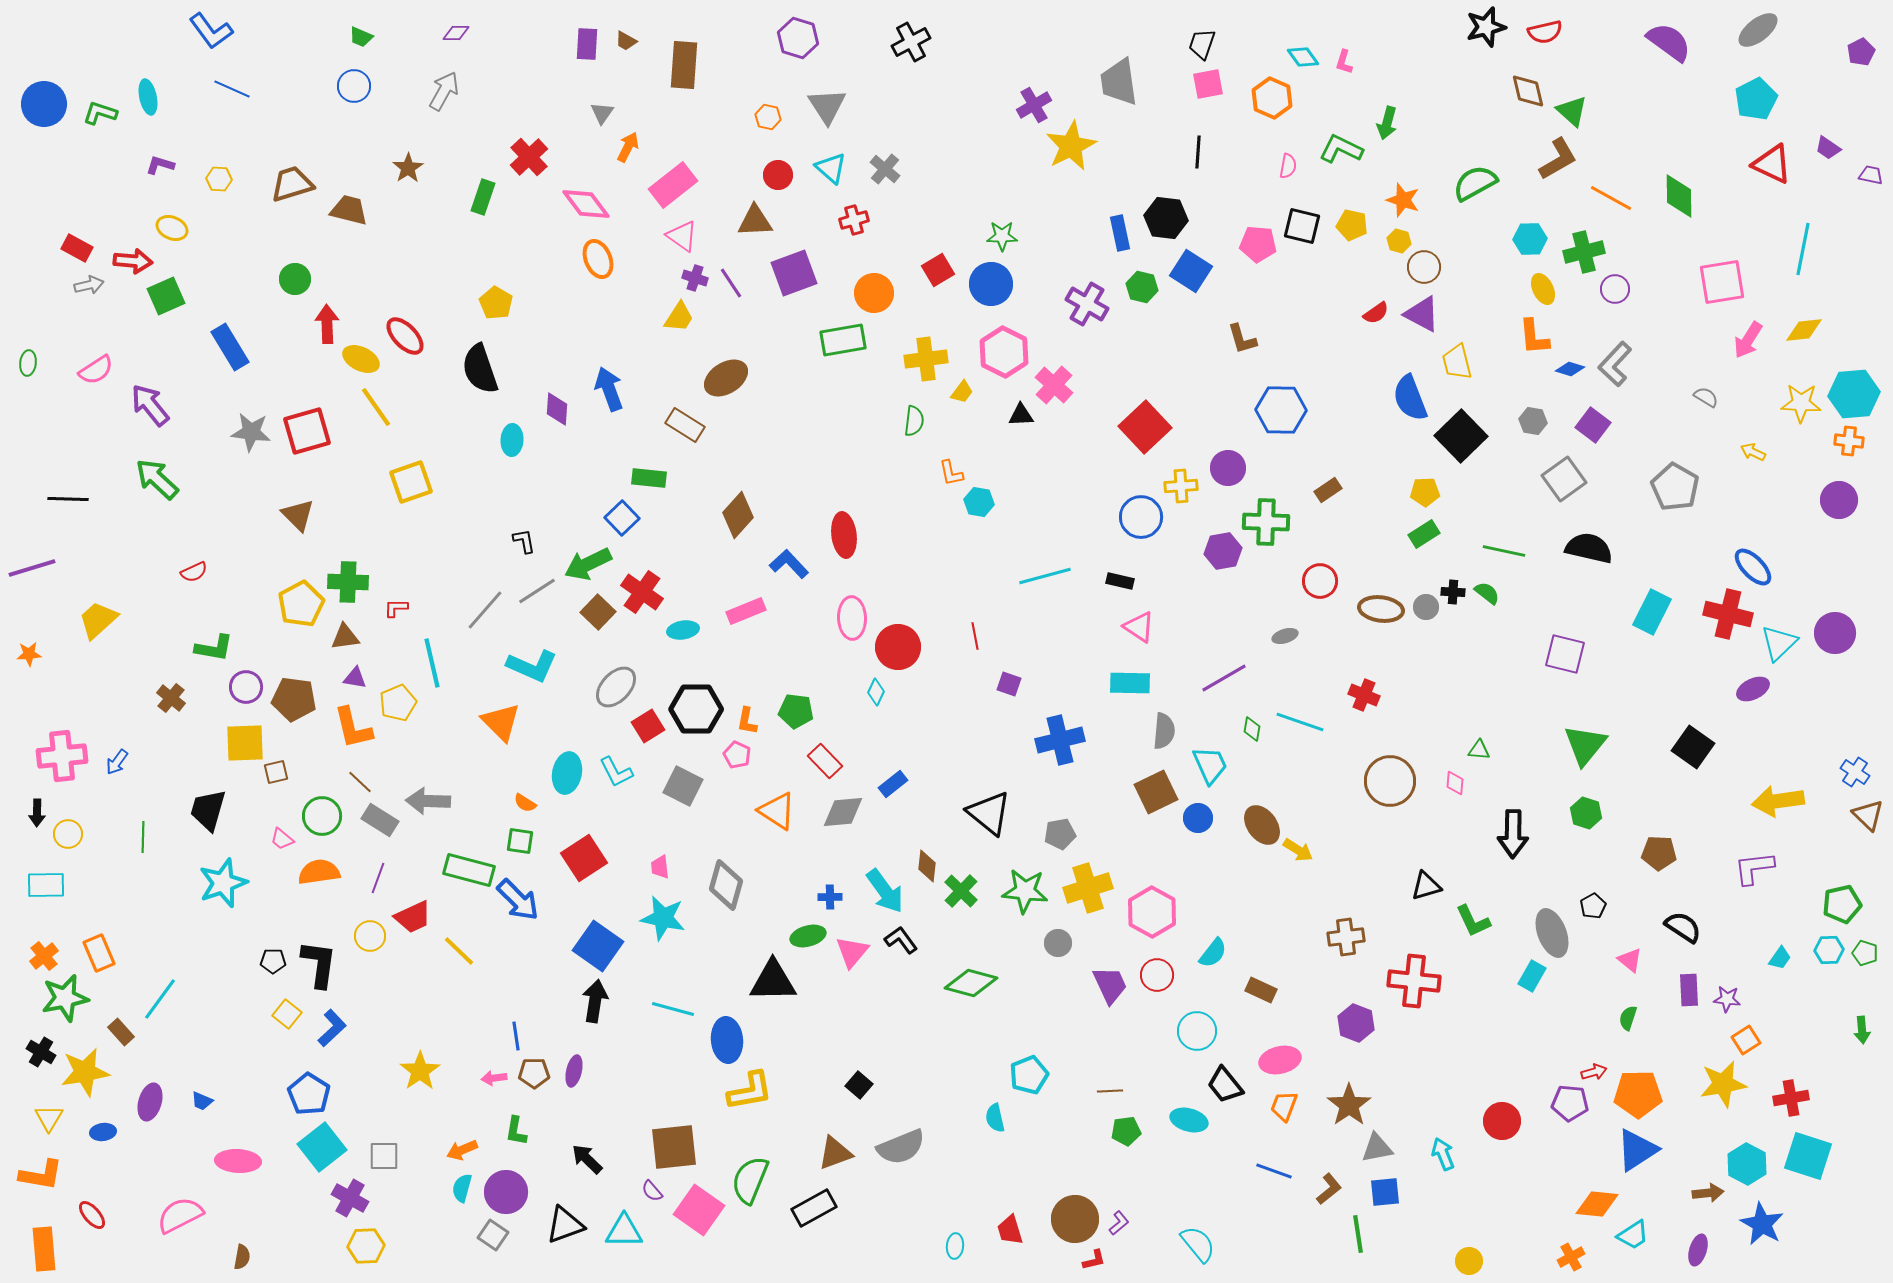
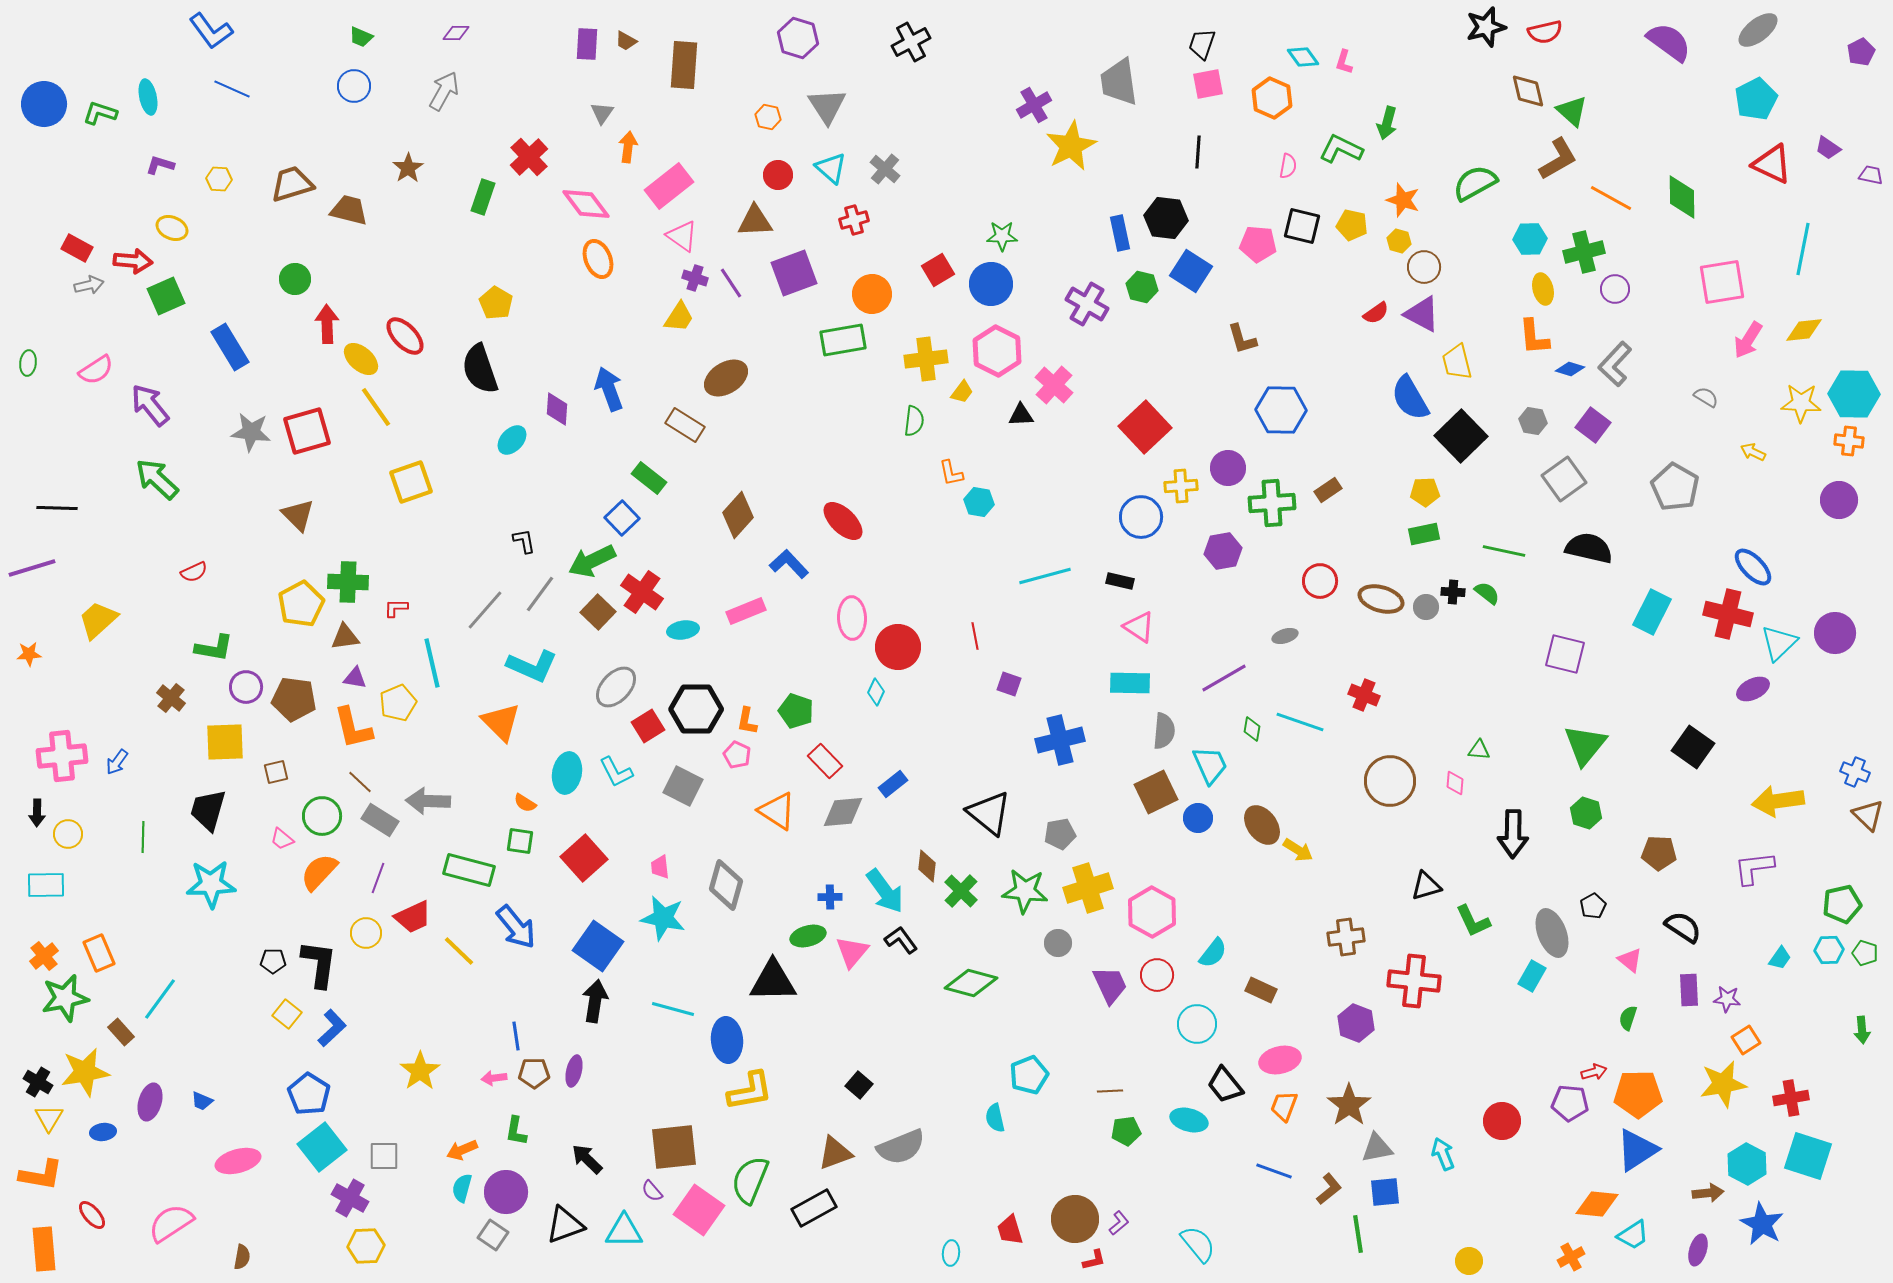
orange arrow at (628, 147): rotated 20 degrees counterclockwise
pink rectangle at (673, 185): moved 4 px left, 1 px down
green diamond at (1679, 196): moved 3 px right, 1 px down
yellow ellipse at (1543, 289): rotated 12 degrees clockwise
orange circle at (874, 293): moved 2 px left, 1 px down
pink hexagon at (1004, 352): moved 7 px left, 1 px up
yellow ellipse at (361, 359): rotated 15 degrees clockwise
cyan hexagon at (1854, 394): rotated 6 degrees clockwise
blue semicircle at (1410, 398): rotated 9 degrees counterclockwise
cyan ellipse at (512, 440): rotated 40 degrees clockwise
green rectangle at (649, 478): rotated 32 degrees clockwise
black line at (68, 499): moved 11 px left, 9 px down
green cross at (1266, 522): moved 6 px right, 19 px up; rotated 6 degrees counterclockwise
green rectangle at (1424, 534): rotated 20 degrees clockwise
red ellipse at (844, 535): moved 1 px left, 14 px up; rotated 39 degrees counterclockwise
green arrow at (588, 564): moved 4 px right, 3 px up
gray line at (537, 591): moved 3 px right, 3 px down; rotated 21 degrees counterclockwise
brown ellipse at (1381, 609): moved 10 px up; rotated 9 degrees clockwise
green pentagon at (796, 711): rotated 12 degrees clockwise
yellow square at (245, 743): moved 20 px left, 1 px up
blue cross at (1855, 772): rotated 12 degrees counterclockwise
red square at (584, 858): rotated 9 degrees counterclockwise
orange semicircle at (319, 872): rotated 39 degrees counterclockwise
cyan star at (223, 883): moved 12 px left, 1 px down; rotated 18 degrees clockwise
blue arrow at (518, 900): moved 2 px left, 27 px down; rotated 6 degrees clockwise
yellow circle at (370, 936): moved 4 px left, 3 px up
cyan circle at (1197, 1031): moved 7 px up
black cross at (41, 1052): moved 3 px left, 30 px down
pink ellipse at (238, 1161): rotated 18 degrees counterclockwise
pink semicircle at (180, 1215): moved 9 px left, 8 px down; rotated 6 degrees counterclockwise
cyan ellipse at (955, 1246): moved 4 px left, 7 px down
